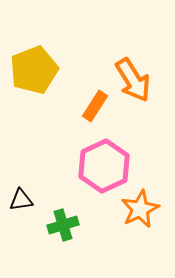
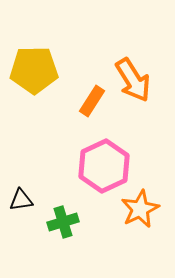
yellow pentagon: rotated 21 degrees clockwise
orange rectangle: moved 3 px left, 5 px up
green cross: moved 3 px up
